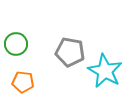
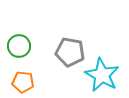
green circle: moved 3 px right, 2 px down
cyan star: moved 3 px left, 4 px down
